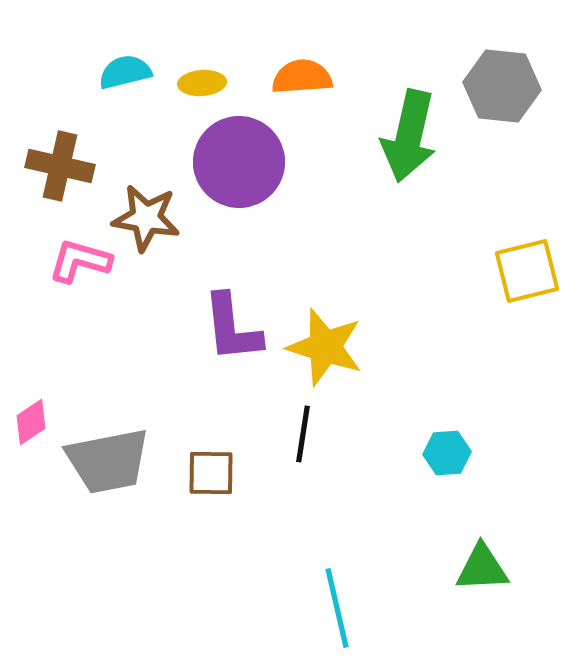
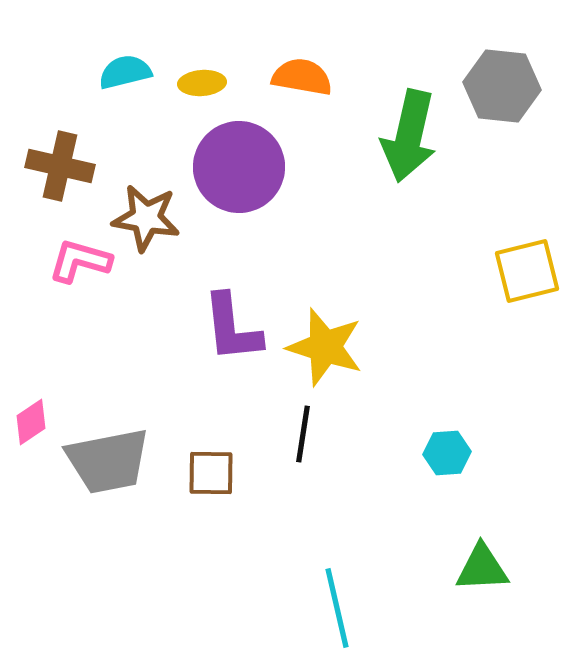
orange semicircle: rotated 14 degrees clockwise
purple circle: moved 5 px down
